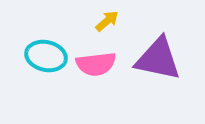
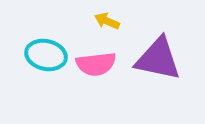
yellow arrow: rotated 115 degrees counterclockwise
cyan ellipse: moved 1 px up
